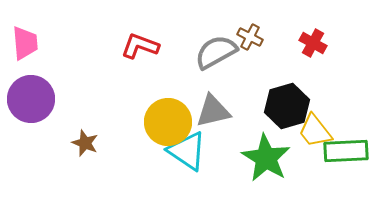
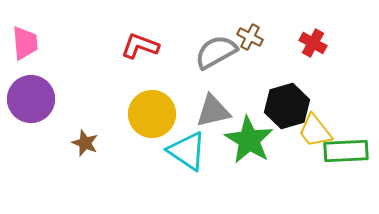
yellow circle: moved 16 px left, 8 px up
green star: moved 17 px left, 18 px up
